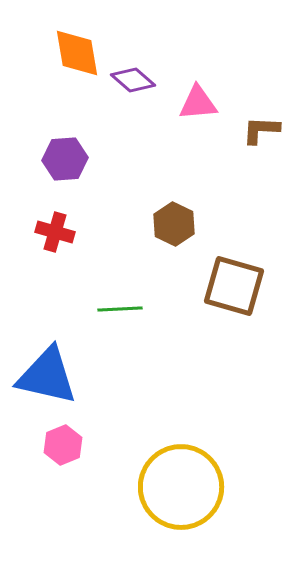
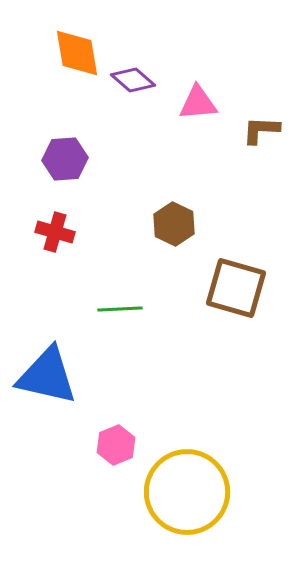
brown square: moved 2 px right, 2 px down
pink hexagon: moved 53 px right
yellow circle: moved 6 px right, 5 px down
